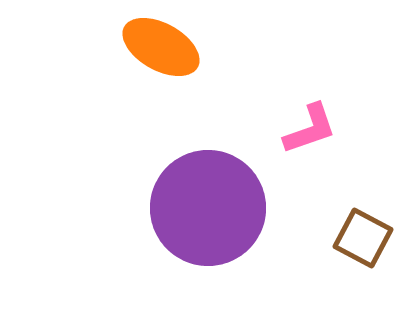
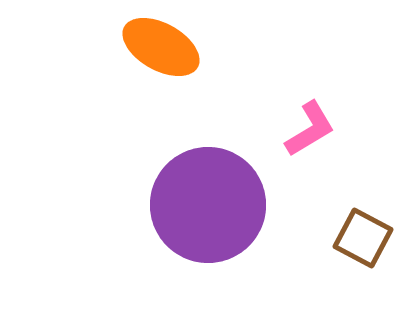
pink L-shape: rotated 12 degrees counterclockwise
purple circle: moved 3 px up
